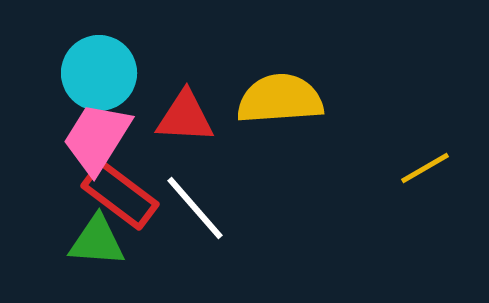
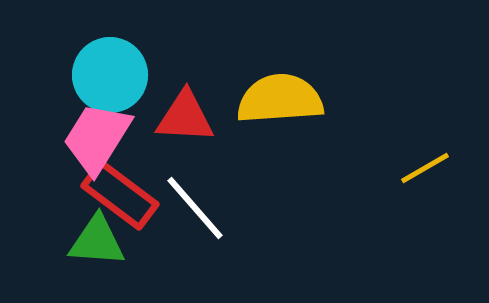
cyan circle: moved 11 px right, 2 px down
